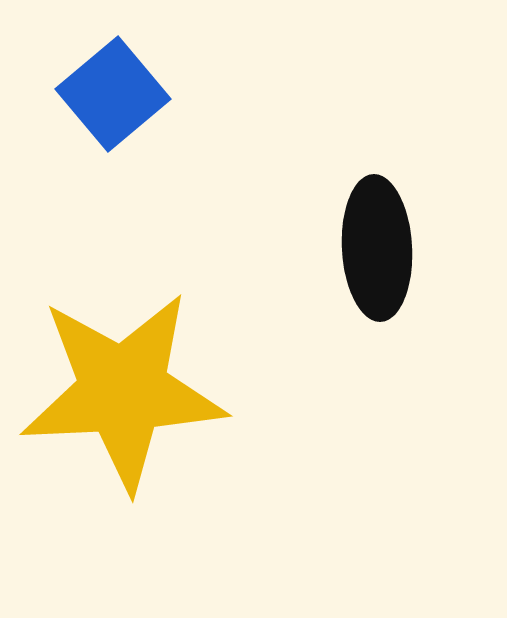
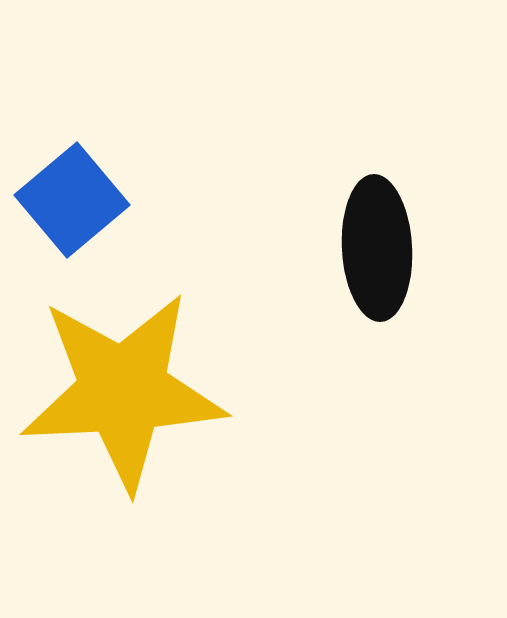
blue square: moved 41 px left, 106 px down
